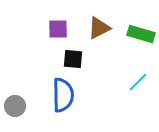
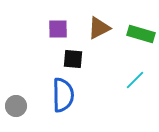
cyan line: moved 3 px left, 2 px up
gray circle: moved 1 px right
